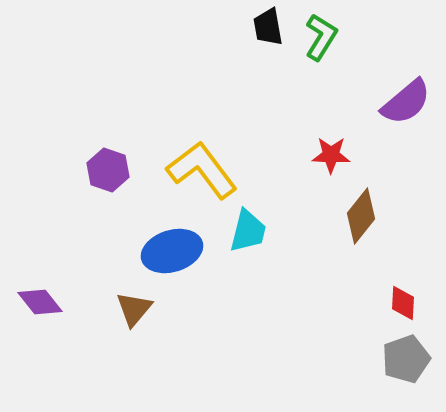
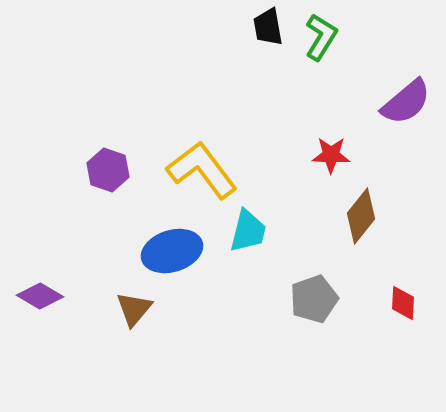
purple diamond: moved 6 px up; rotated 21 degrees counterclockwise
gray pentagon: moved 92 px left, 60 px up
